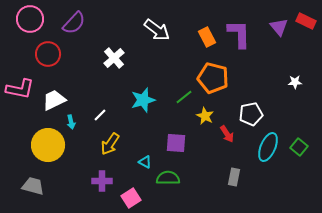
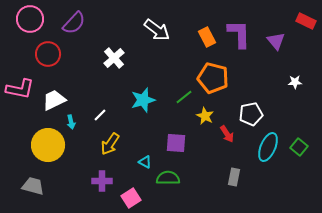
purple triangle: moved 3 px left, 14 px down
